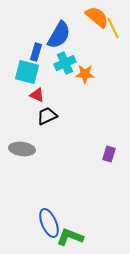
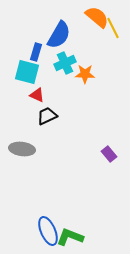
purple rectangle: rotated 56 degrees counterclockwise
blue ellipse: moved 1 px left, 8 px down
